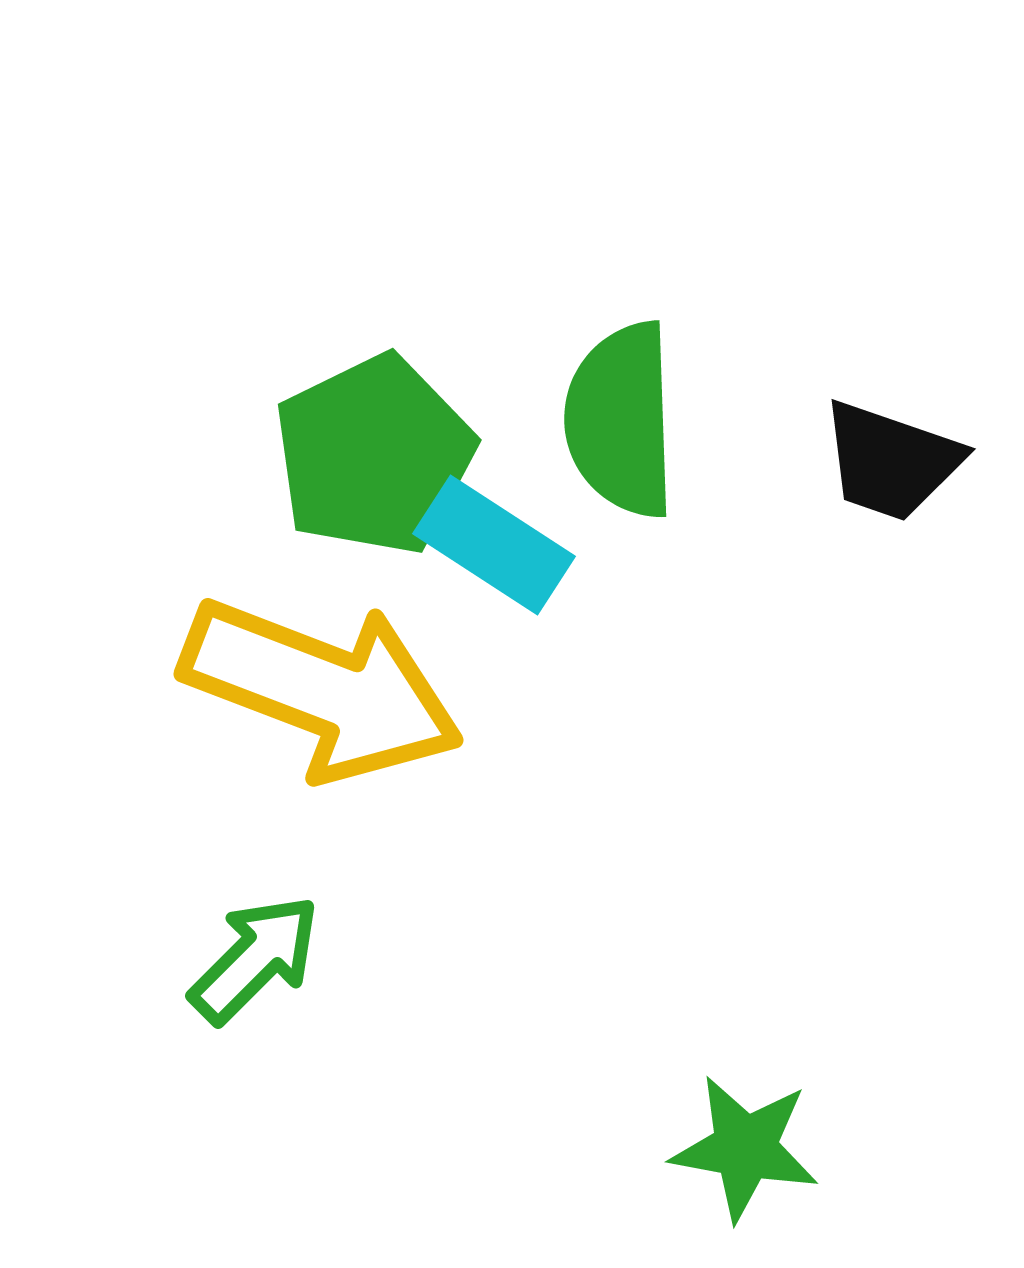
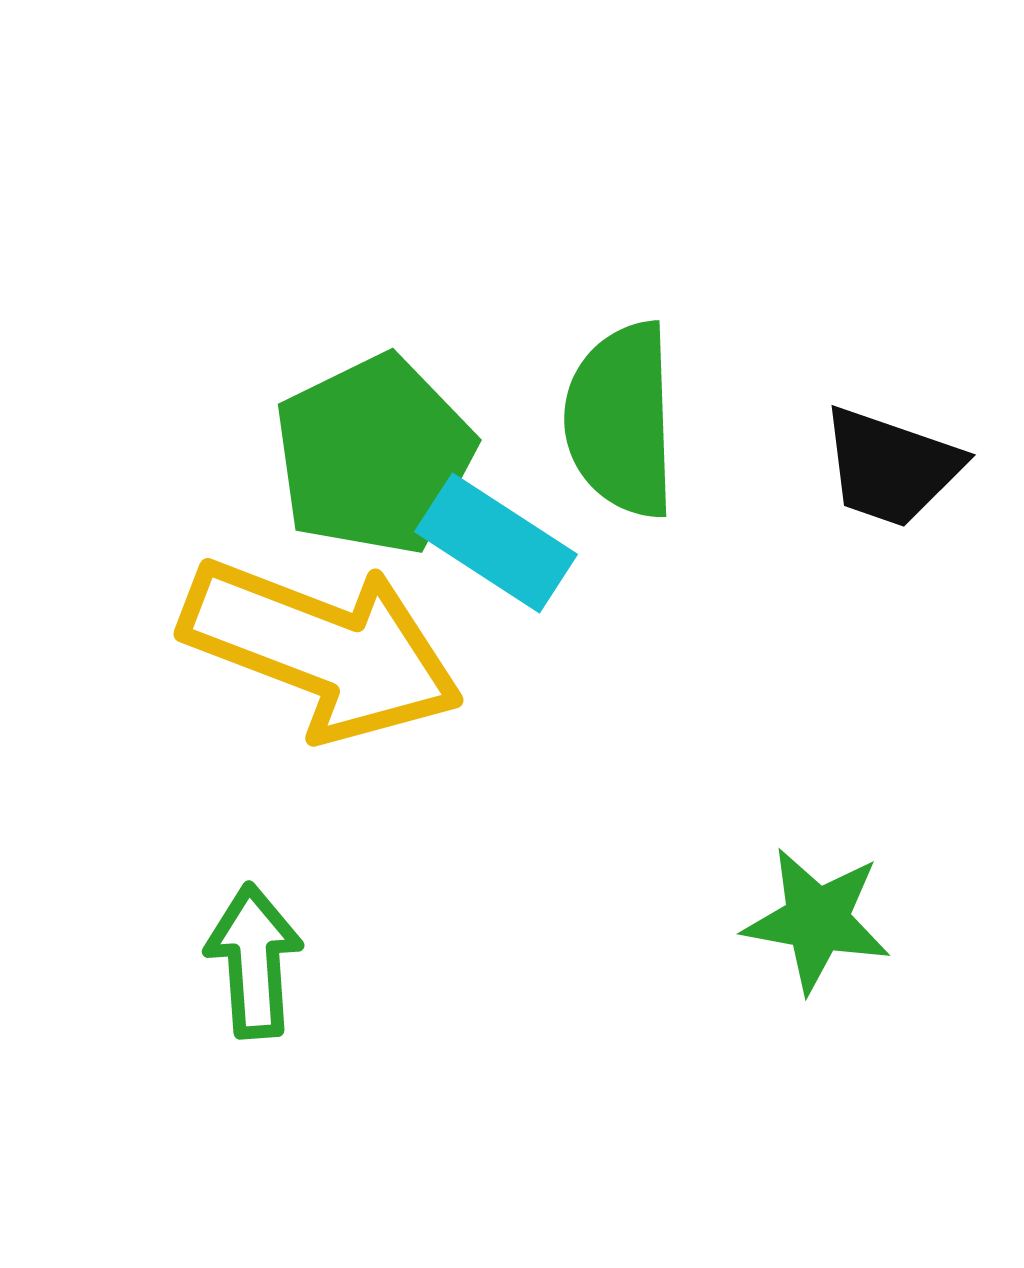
black trapezoid: moved 6 px down
cyan rectangle: moved 2 px right, 2 px up
yellow arrow: moved 40 px up
green arrow: moved 1 px left, 2 px down; rotated 49 degrees counterclockwise
green star: moved 72 px right, 228 px up
